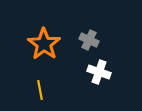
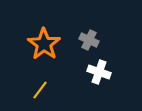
yellow line: rotated 48 degrees clockwise
